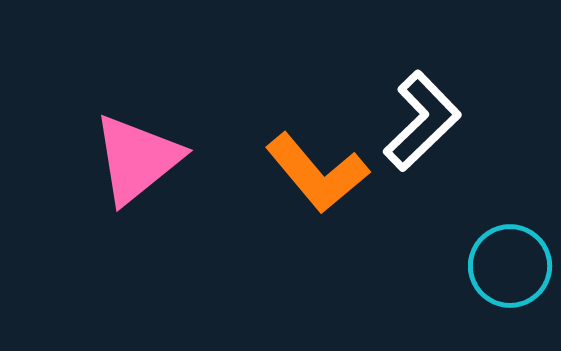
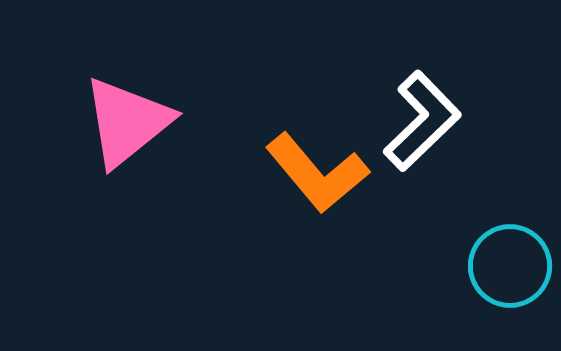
pink triangle: moved 10 px left, 37 px up
